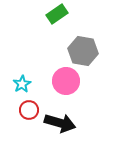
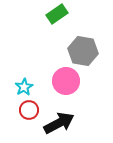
cyan star: moved 2 px right, 3 px down
black arrow: moved 1 px left; rotated 44 degrees counterclockwise
